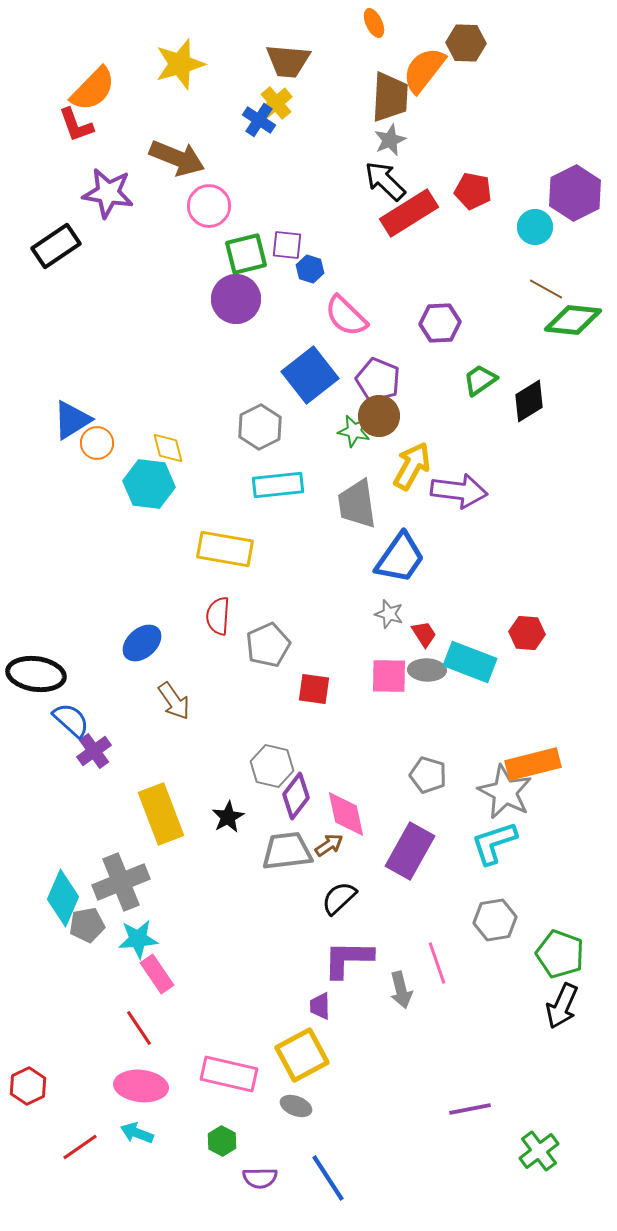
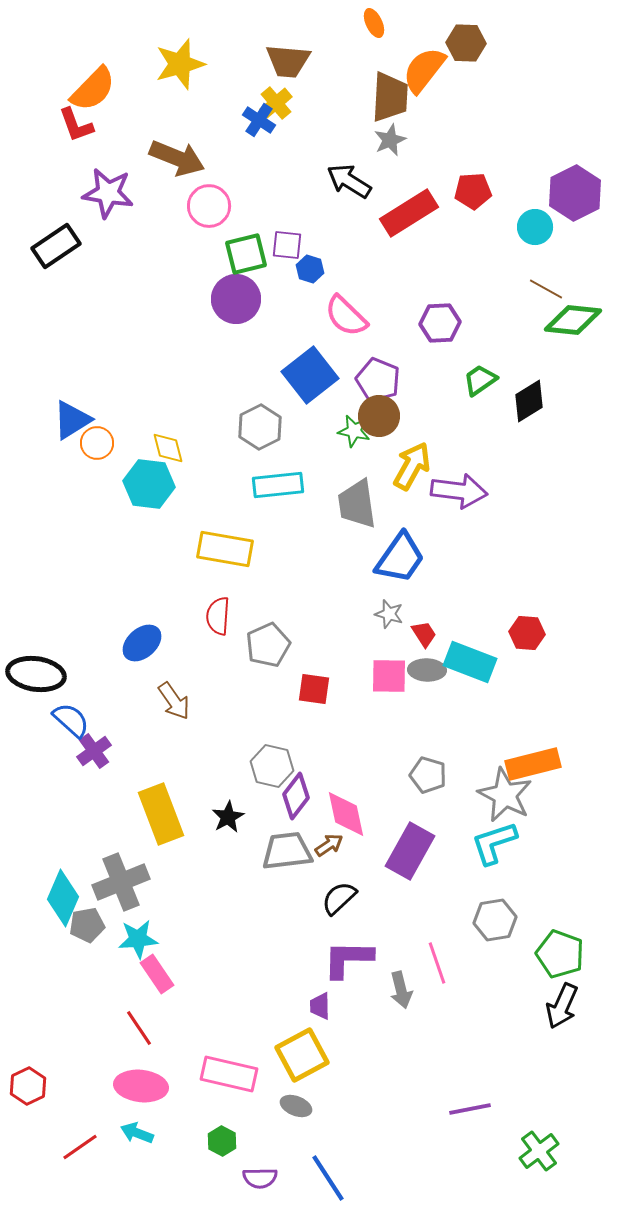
black arrow at (385, 181): moved 36 px left; rotated 12 degrees counterclockwise
red pentagon at (473, 191): rotated 15 degrees counterclockwise
gray star at (505, 792): moved 3 px down
